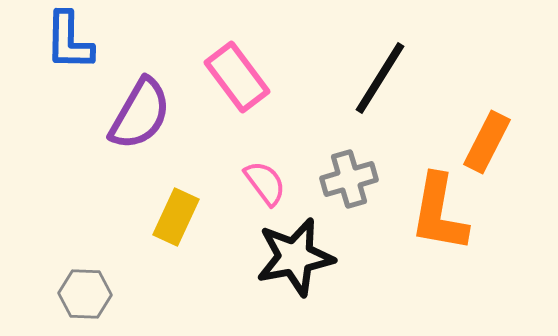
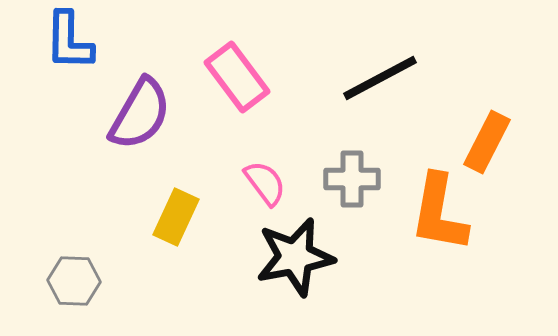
black line: rotated 30 degrees clockwise
gray cross: moved 3 px right; rotated 16 degrees clockwise
gray hexagon: moved 11 px left, 13 px up
